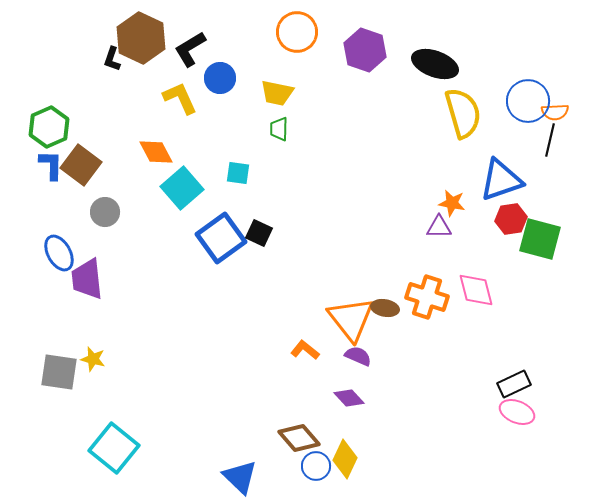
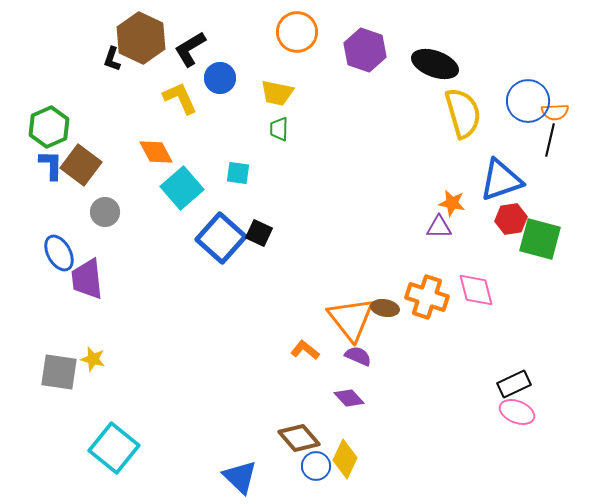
blue square at (221, 238): rotated 12 degrees counterclockwise
